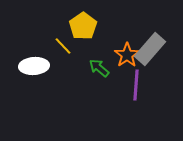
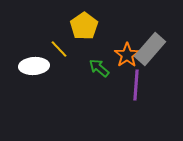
yellow pentagon: moved 1 px right
yellow line: moved 4 px left, 3 px down
